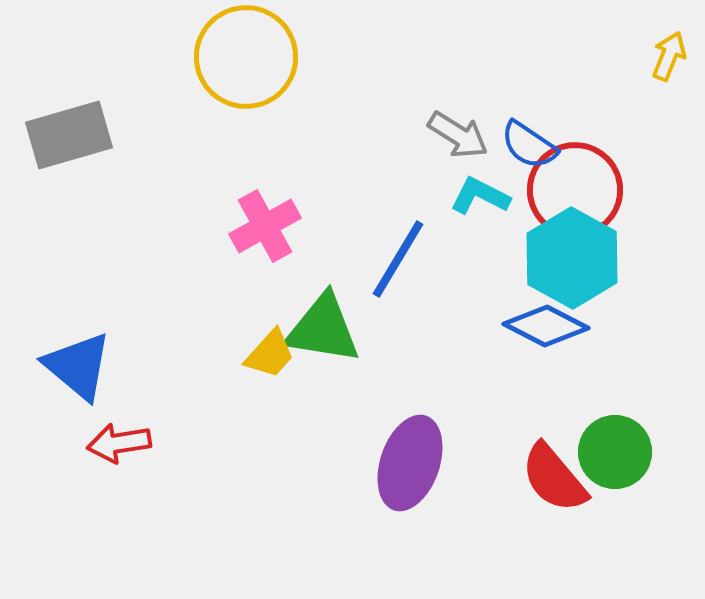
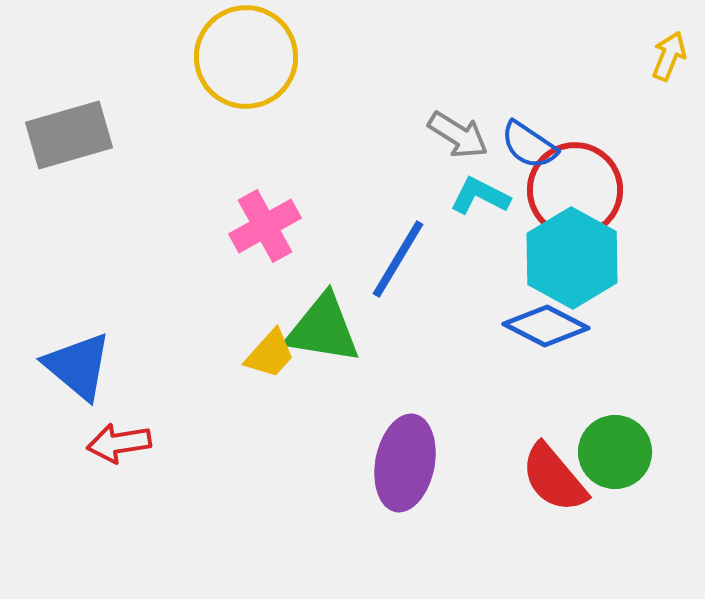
purple ellipse: moved 5 px left; rotated 8 degrees counterclockwise
